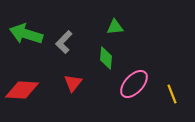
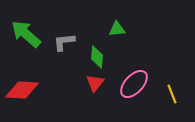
green triangle: moved 2 px right, 2 px down
green arrow: rotated 24 degrees clockwise
gray L-shape: rotated 40 degrees clockwise
green diamond: moved 9 px left, 1 px up
red triangle: moved 22 px right
